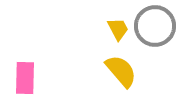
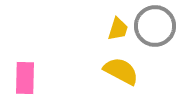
yellow trapezoid: rotated 45 degrees clockwise
yellow semicircle: rotated 21 degrees counterclockwise
